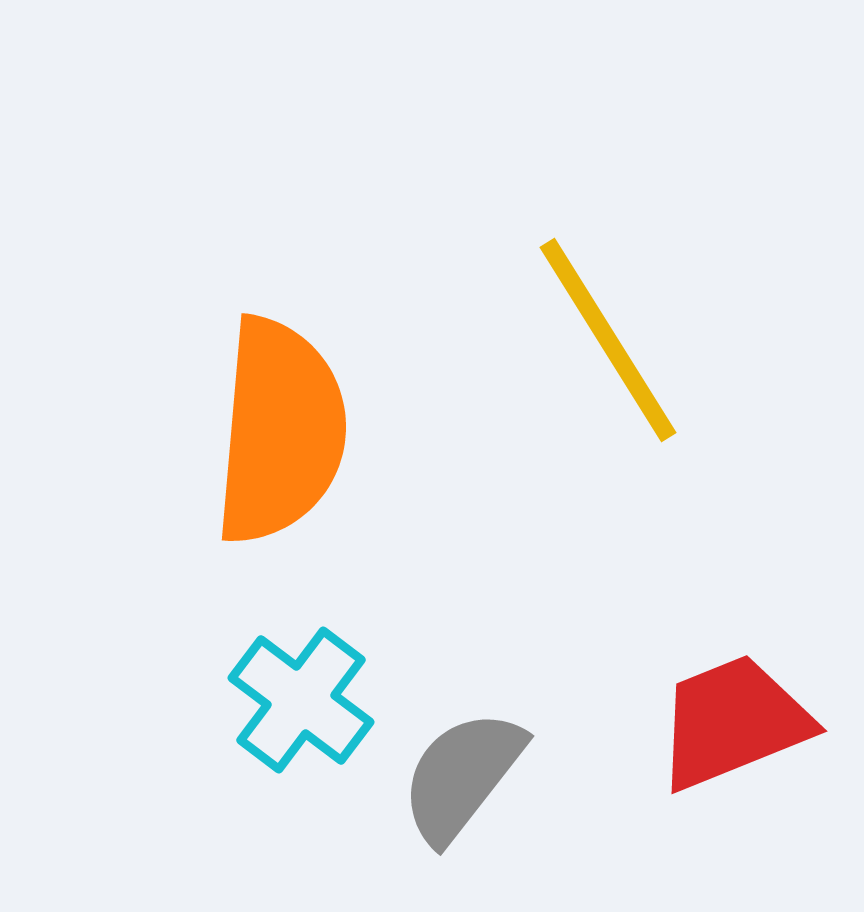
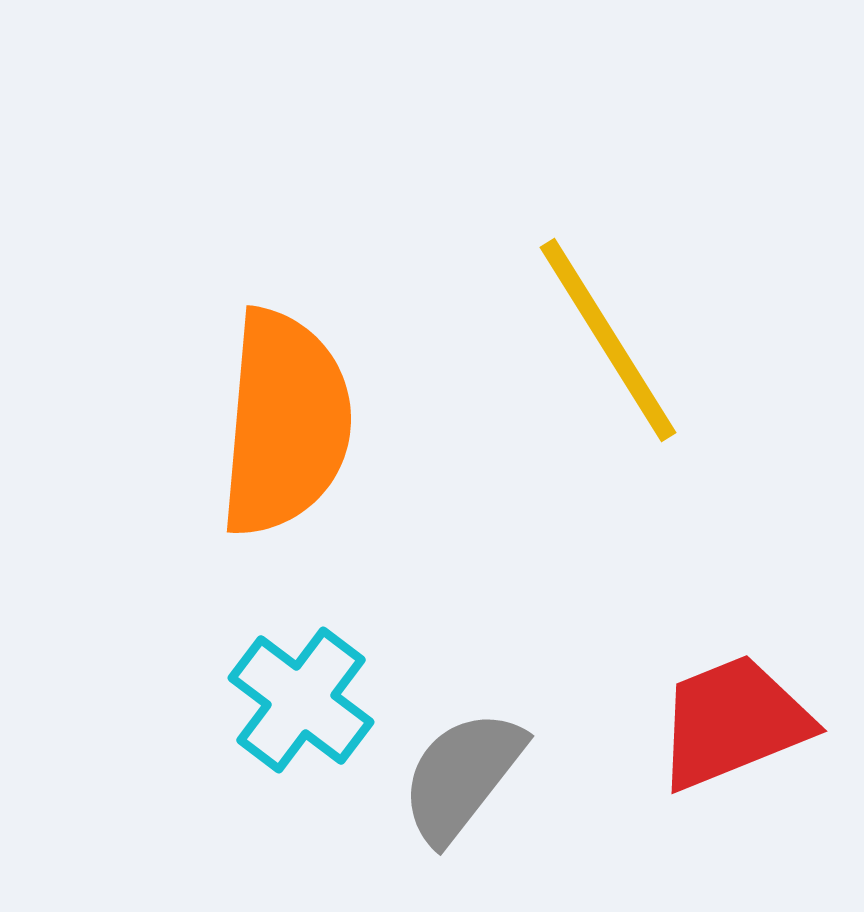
orange semicircle: moved 5 px right, 8 px up
